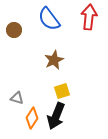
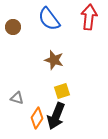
brown circle: moved 1 px left, 3 px up
brown star: rotated 30 degrees counterclockwise
orange diamond: moved 5 px right
